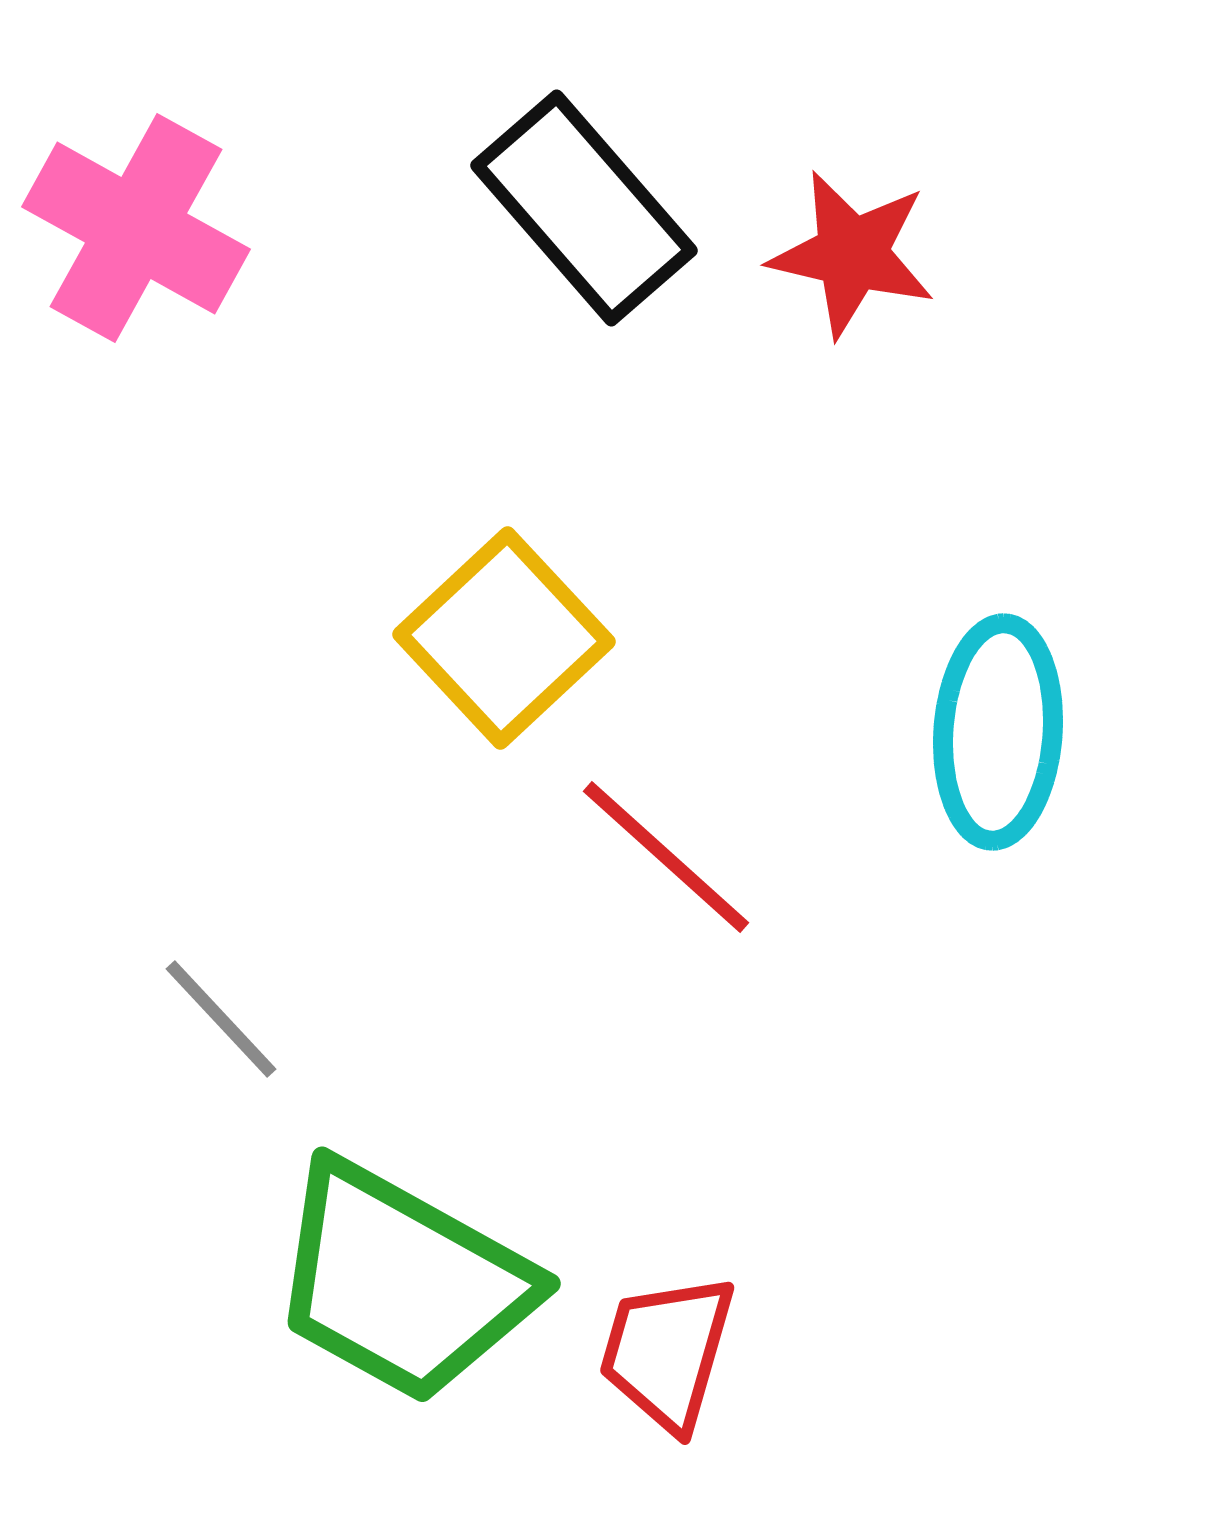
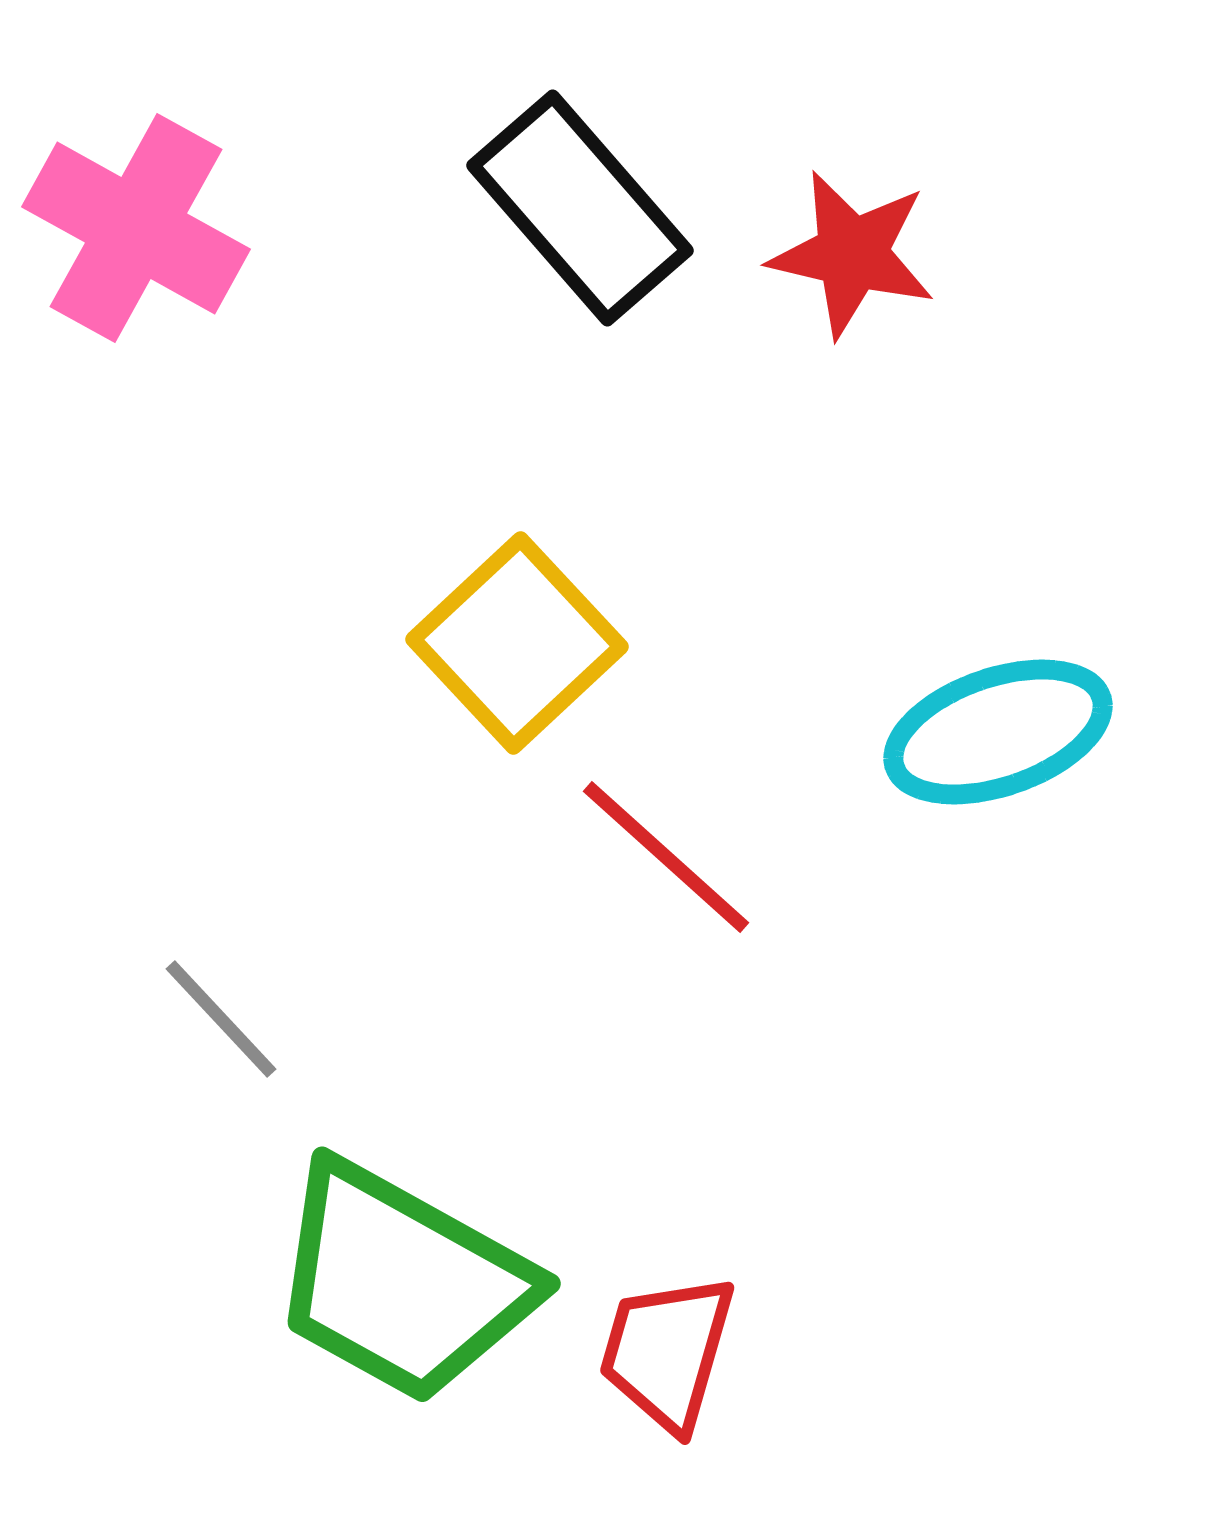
black rectangle: moved 4 px left
yellow square: moved 13 px right, 5 px down
cyan ellipse: rotated 67 degrees clockwise
